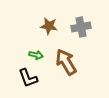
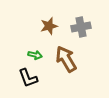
brown star: rotated 24 degrees counterclockwise
green arrow: moved 1 px left
brown arrow: moved 3 px up
